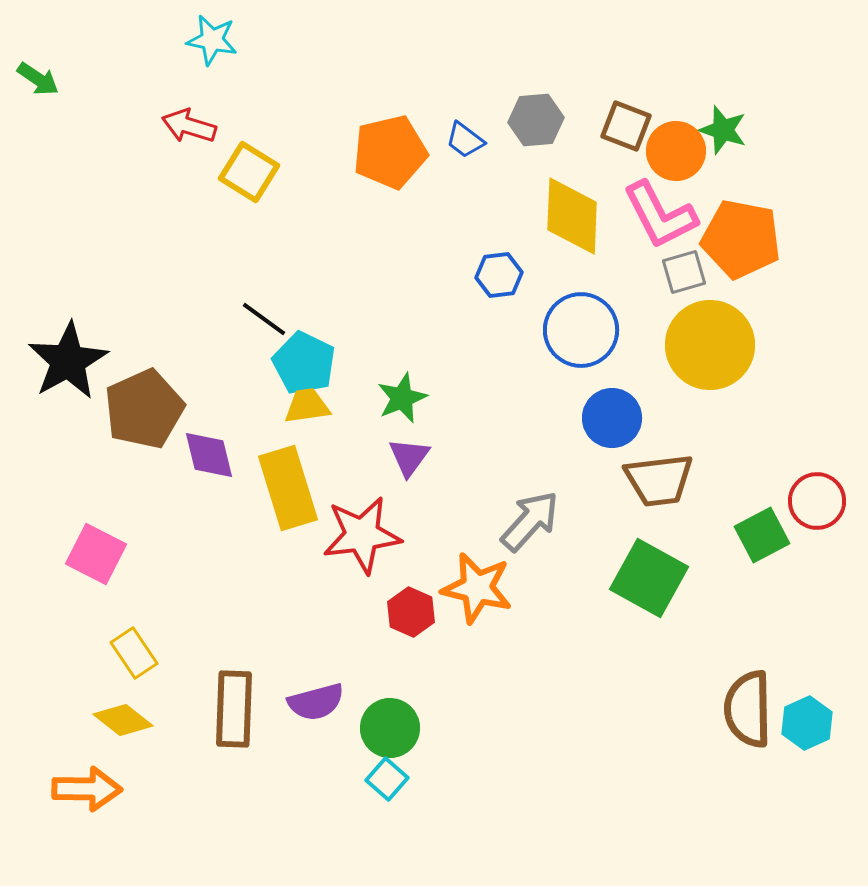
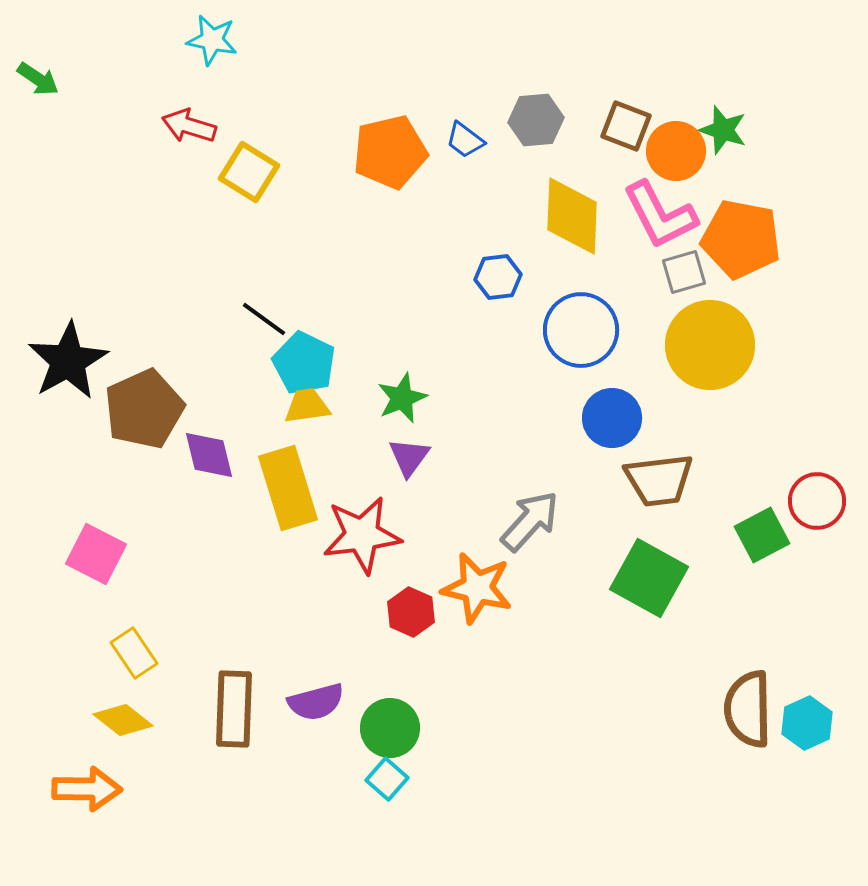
blue hexagon at (499, 275): moved 1 px left, 2 px down
